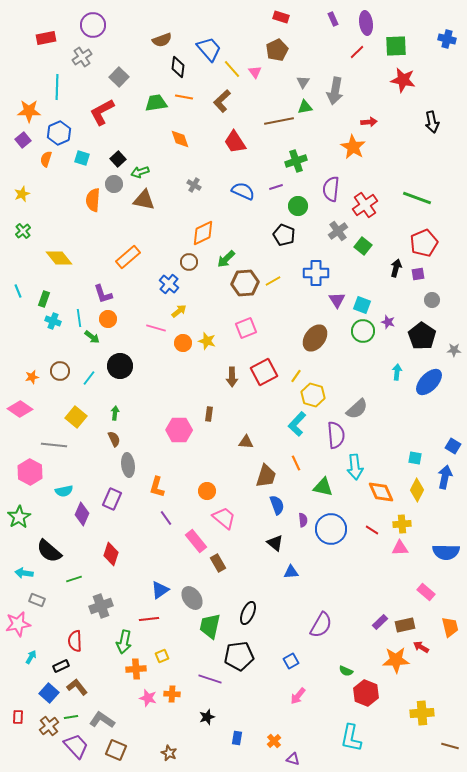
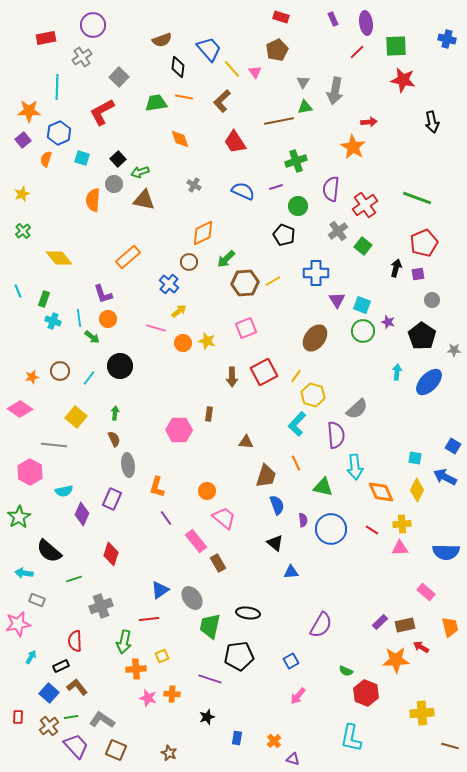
blue arrow at (445, 477): rotated 75 degrees counterclockwise
black ellipse at (248, 613): rotated 75 degrees clockwise
